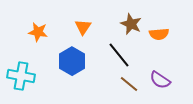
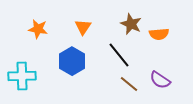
orange star: moved 3 px up
cyan cross: moved 1 px right; rotated 12 degrees counterclockwise
